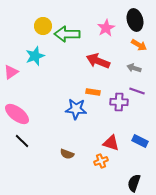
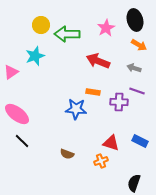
yellow circle: moved 2 px left, 1 px up
